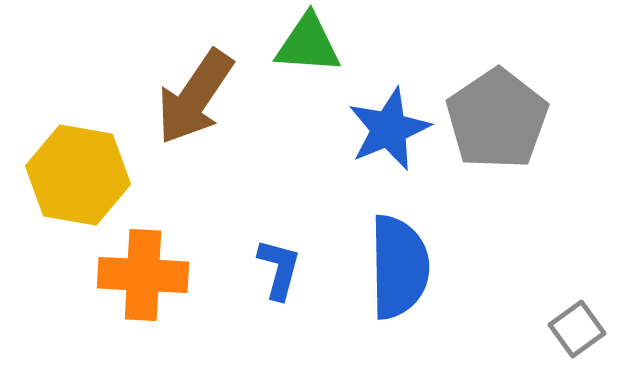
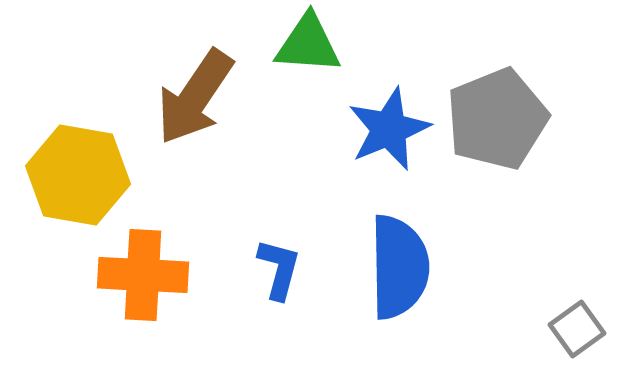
gray pentagon: rotated 12 degrees clockwise
